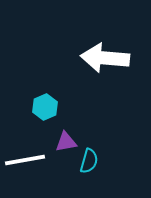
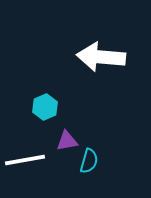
white arrow: moved 4 px left, 1 px up
purple triangle: moved 1 px right, 1 px up
